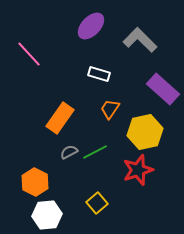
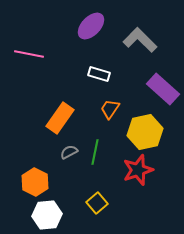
pink line: rotated 36 degrees counterclockwise
green line: rotated 50 degrees counterclockwise
